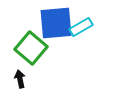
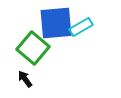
green square: moved 2 px right
black arrow: moved 5 px right; rotated 24 degrees counterclockwise
